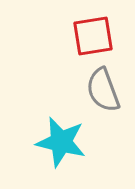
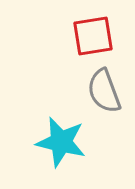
gray semicircle: moved 1 px right, 1 px down
